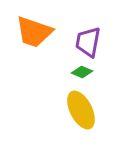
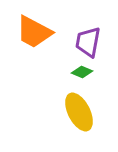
orange trapezoid: rotated 9 degrees clockwise
yellow ellipse: moved 2 px left, 2 px down
